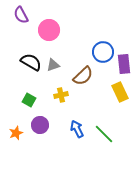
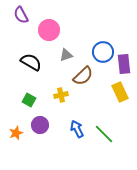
gray triangle: moved 13 px right, 10 px up
